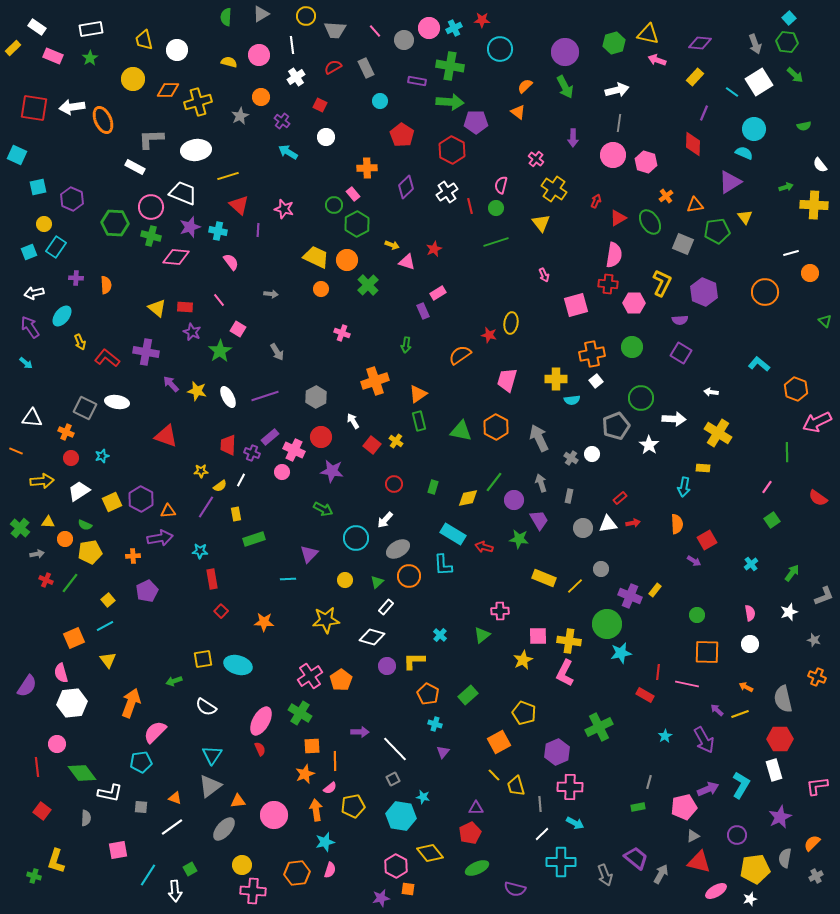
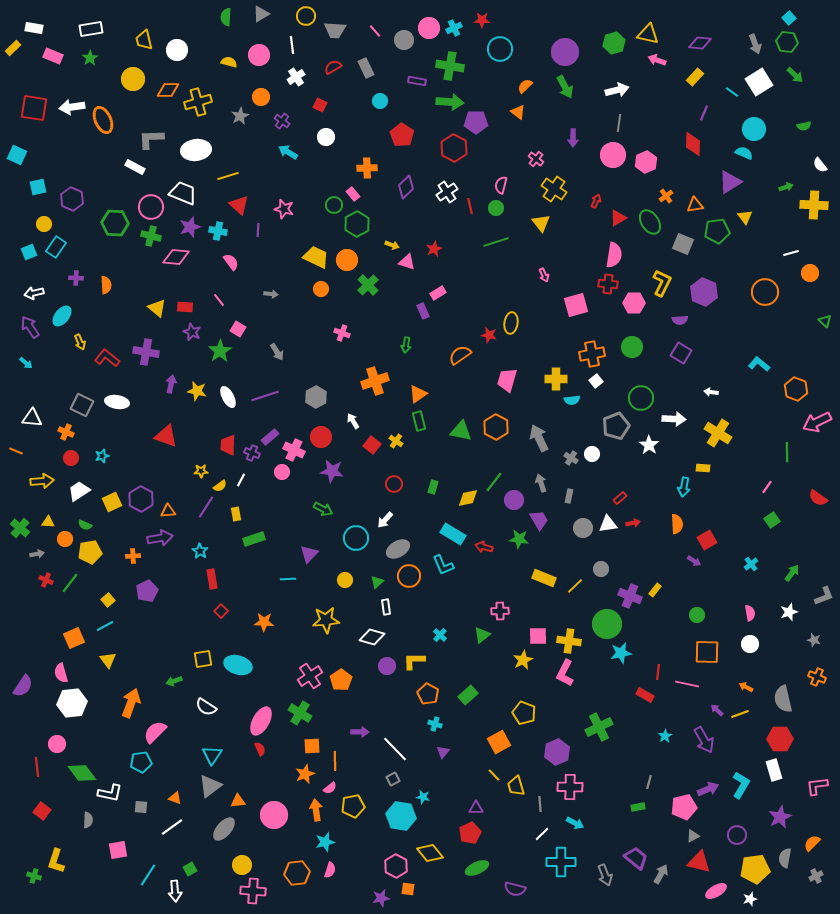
white rectangle at (37, 27): moved 3 px left, 1 px down; rotated 24 degrees counterclockwise
red hexagon at (452, 150): moved 2 px right, 2 px up
pink hexagon at (646, 162): rotated 20 degrees clockwise
purple arrow at (171, 384): rotated 54 degrees clockwise
gray square at (85, 408): moved 3 px left, 3 px up
cyan star at (200, 551): rotated 28 degrees clockwise
cyan L-shape at (443, 565): rotated 20 degrees counterclockwise
white rectangle at (386, 607): rotated 49 degrees counterclockwise
purple semicircle at (27, 686): moved 4 px left
gray semicircle at (86, 818): moved 2 px right, 2 px down
